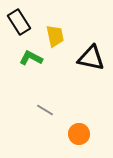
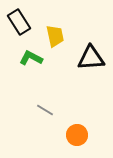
black triangle: rotated 16 degrees counterclockwise
orange circle: moved 2 px left, 1 px down
